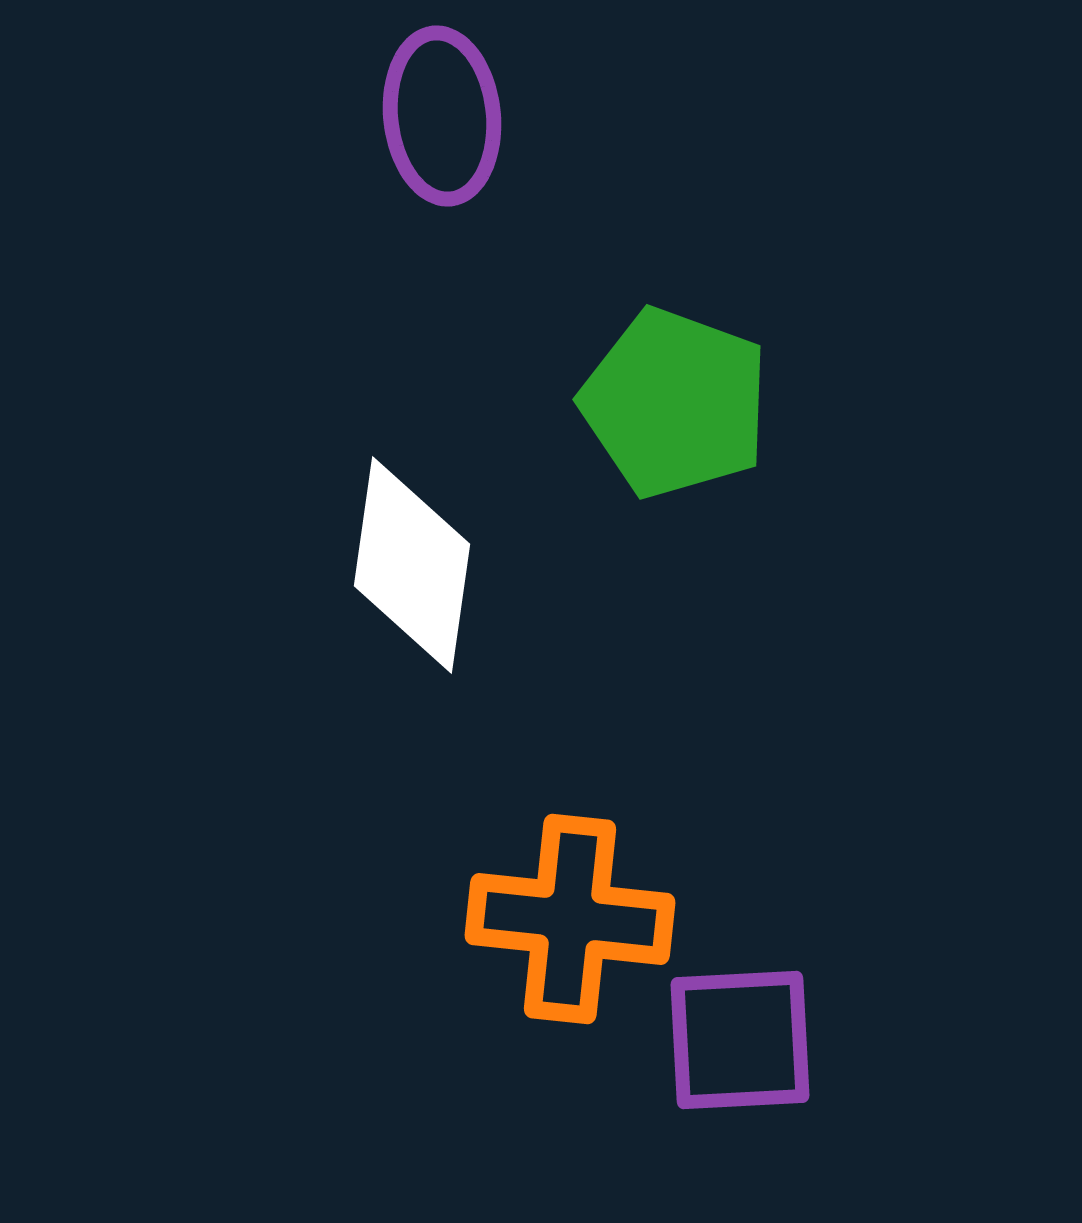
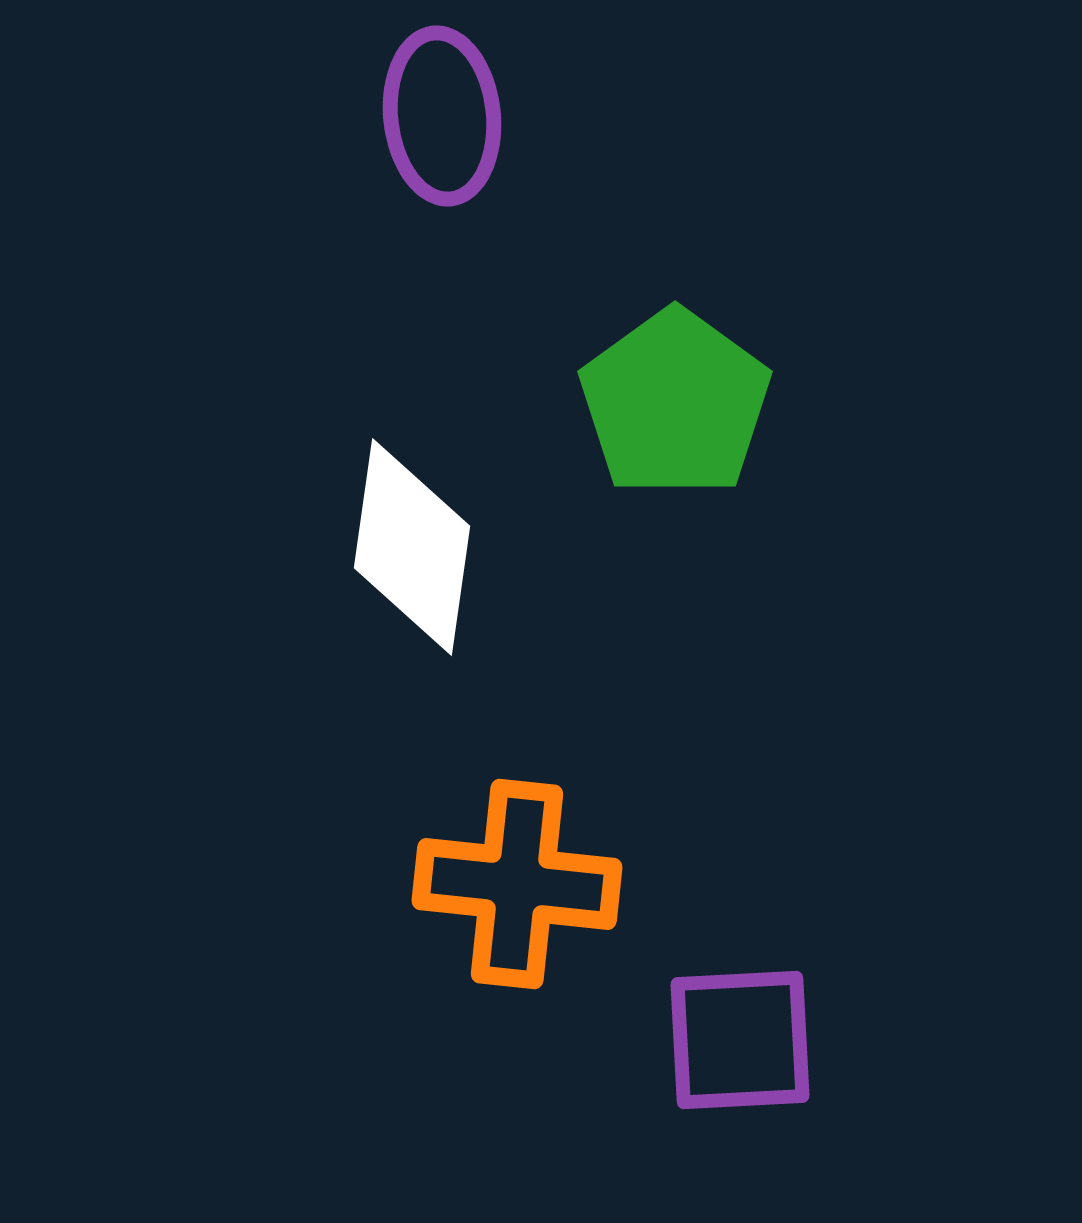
green pentagon: rotated 16 degrees clockwise
white diamond: moved 18 px up
orange cross: moved 53 px left, 35 px up
